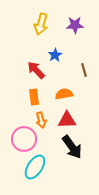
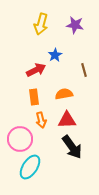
purple star: rotated 12 degrees clockwise
red arrow: rotated 108 degrees clockwise
pink circle: moved 4 px left
cyan ellipse: moved 5 px left
